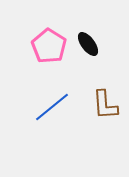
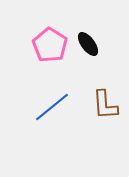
pink pentagon: moved 1 px right, 1 px up
